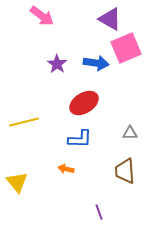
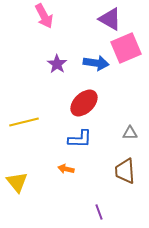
pink arrow: moved 2 px right; rotated 25 degrees clockwise
red ellipse: rotated 12 degrees counterclockwise
